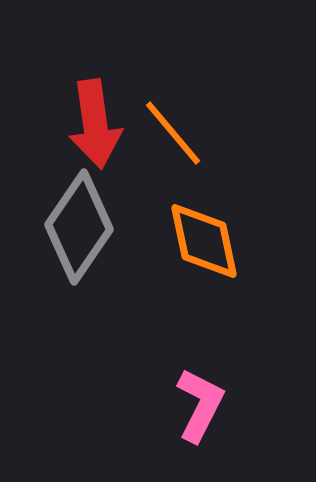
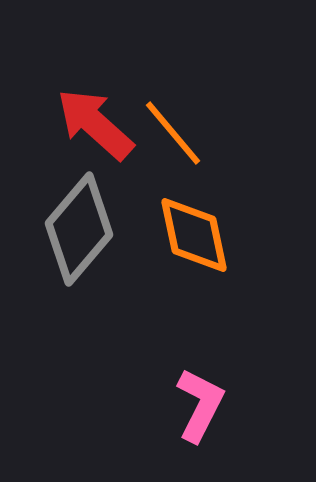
red arrow: rotated 140 degrees clockwise
gray diamond: moved 2 px down; rotated 6 degrees clockwise
orange diamond: moved 10 px left, 6 px up
